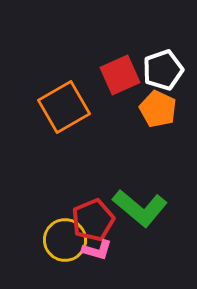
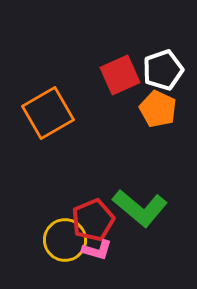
orange square: moved 16 px left, 6 px down
